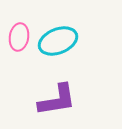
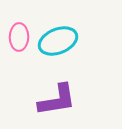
pink ellipse: rotated 8 degrees counterclockwise
